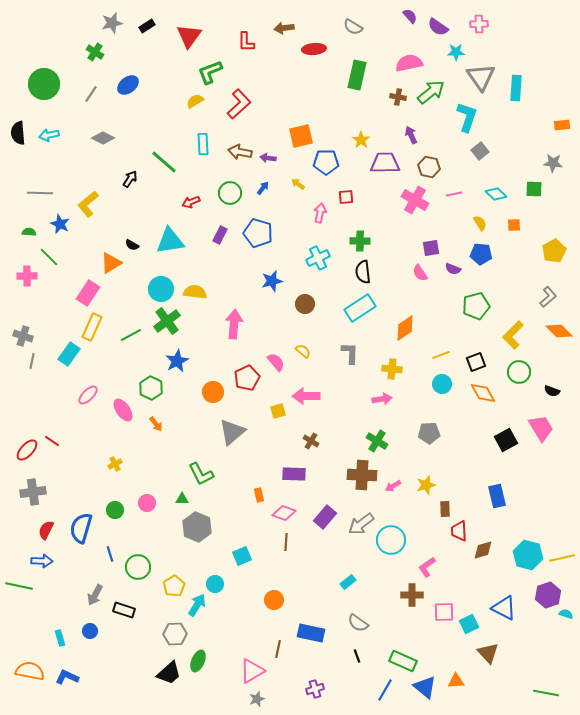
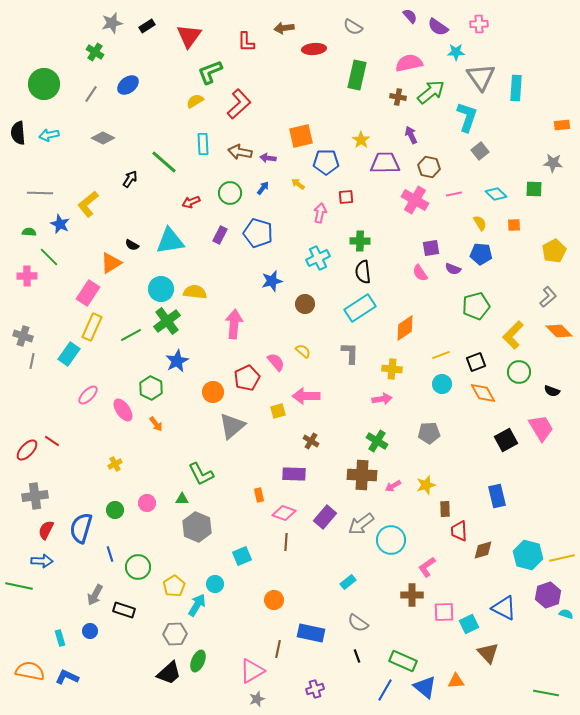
gray triangle at (232, 432): moved 6 px up
gray cross at (33, 492): moved 2 px right, 4 px down
